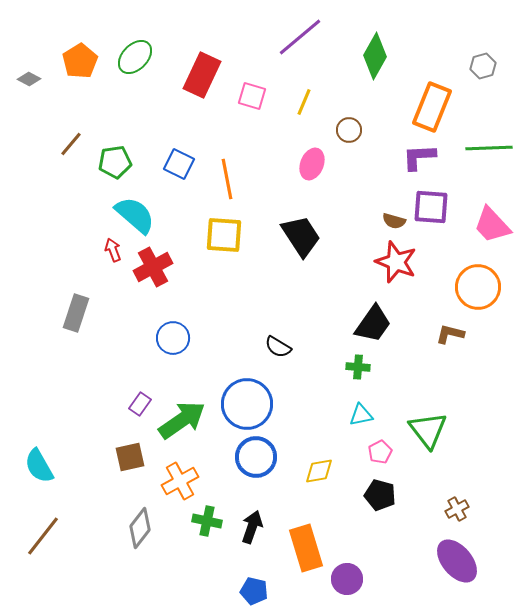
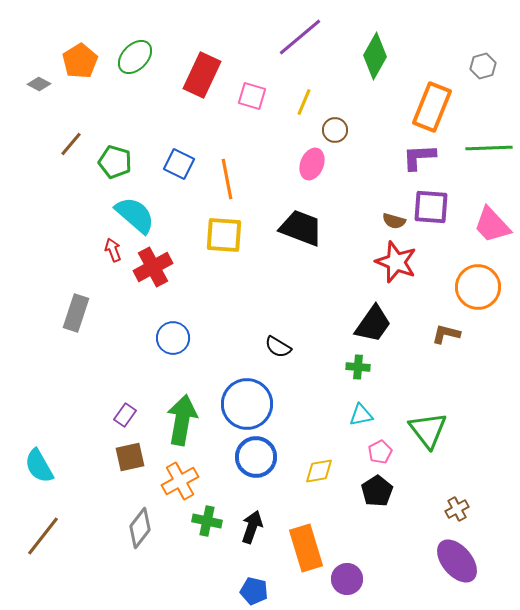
gray diamond at (29, 79): moved 10 px right, 5 px down
brown circle at (349, 130): moved 14 px left
green pentagon at (115, 162): rotated 24 degrees clockwise
black trapezoid at (301, 236): moved 8 px up; rotated 36 degrees counterclockwise
brown L-shape at (450, 334): moved 4 px left
purple rectangle at (140, 404): moved 15 px left, 11 px down
green arrow at (182, 420): rotated 45 degrees counterclockwise
black pentagon at (380, 495): moved 3 px left, 4 px up; rotated 24 degrees clockwise
